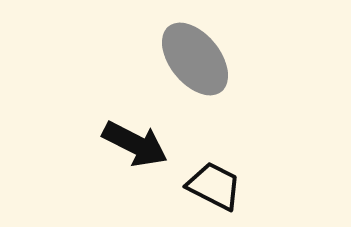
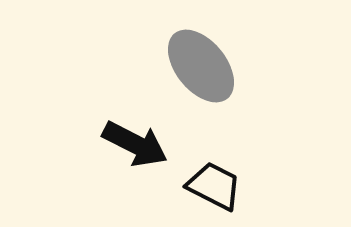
gray ellipse: moved 6 px right, 7 px down
